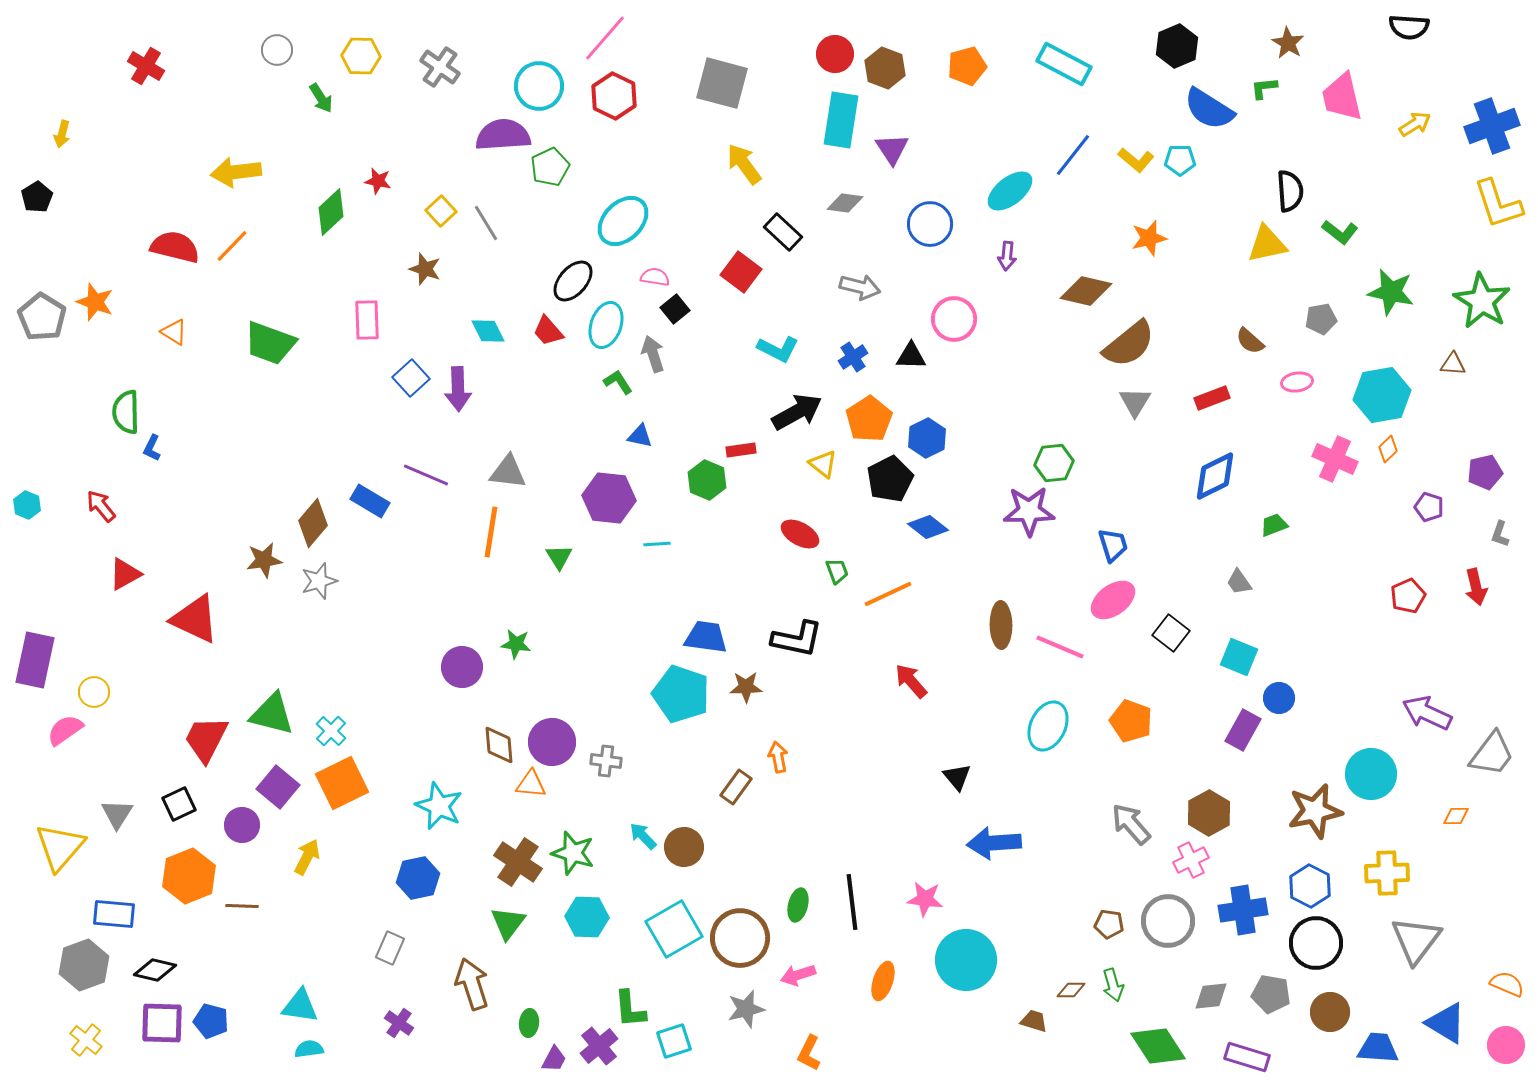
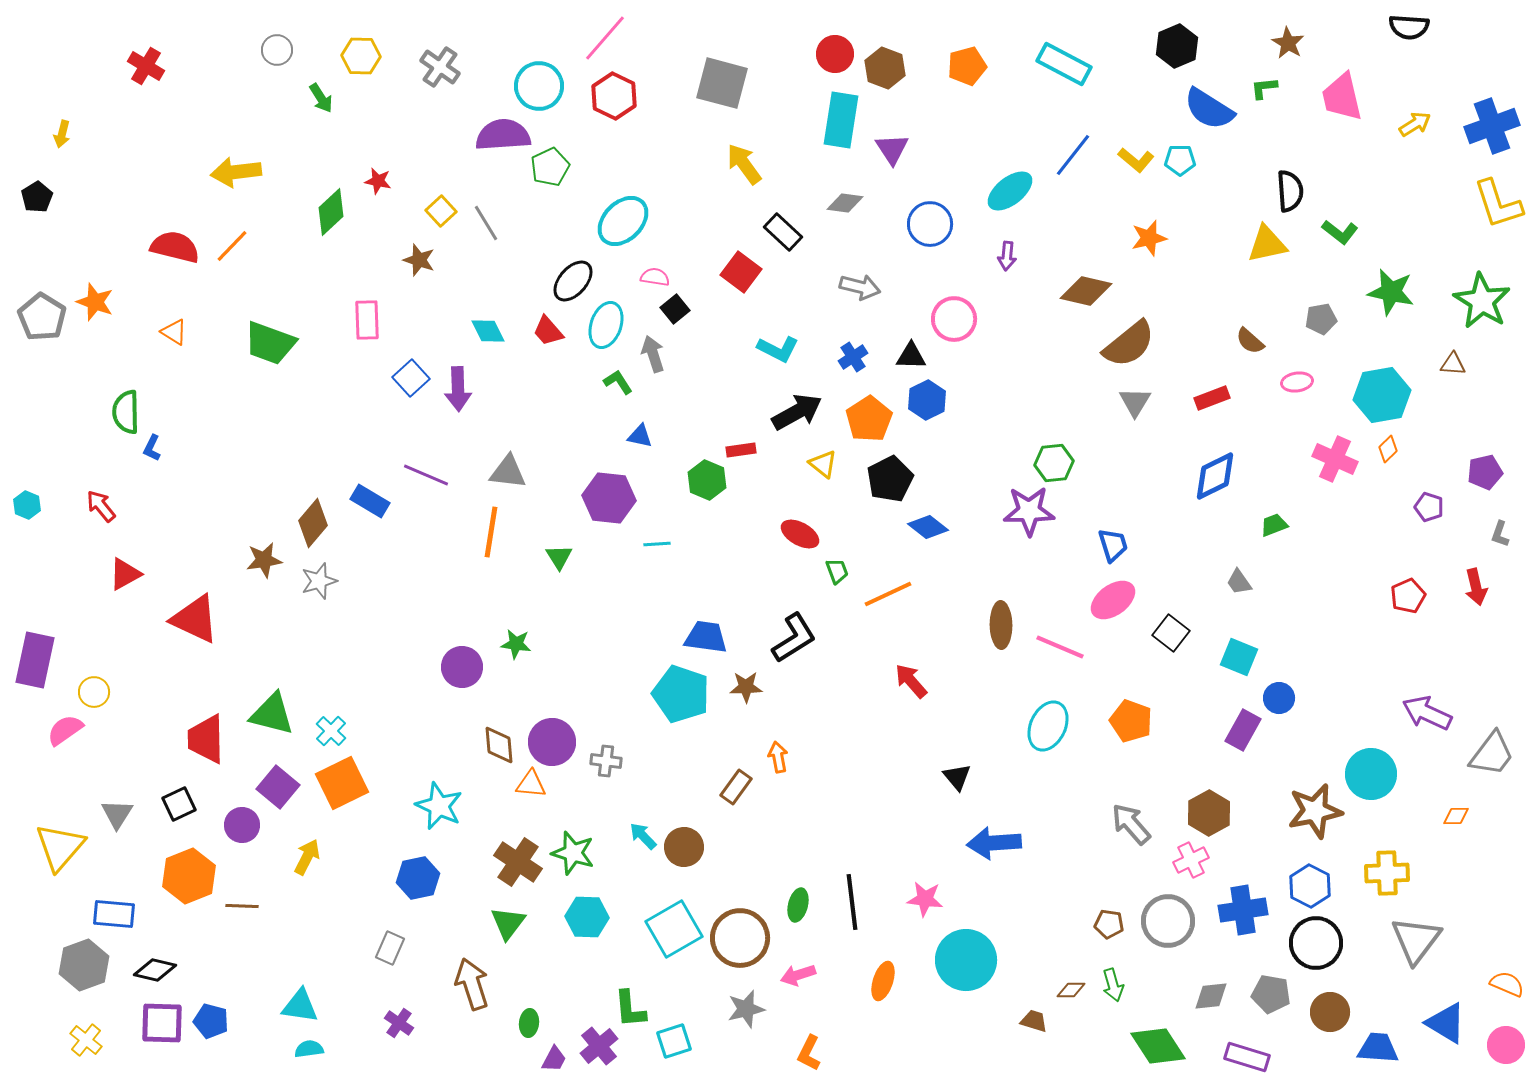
brown star at (425, 269): moved 6 px left, 9 px up
blue hexagon at (927, 438): moved 38 px up
black L-shape at (797, 639): moved 3 px left, 1 px up; rotated 44 degrees counterclockwise
red trapezoid at (206, 739): rotated 28 degrees counterclockwise
